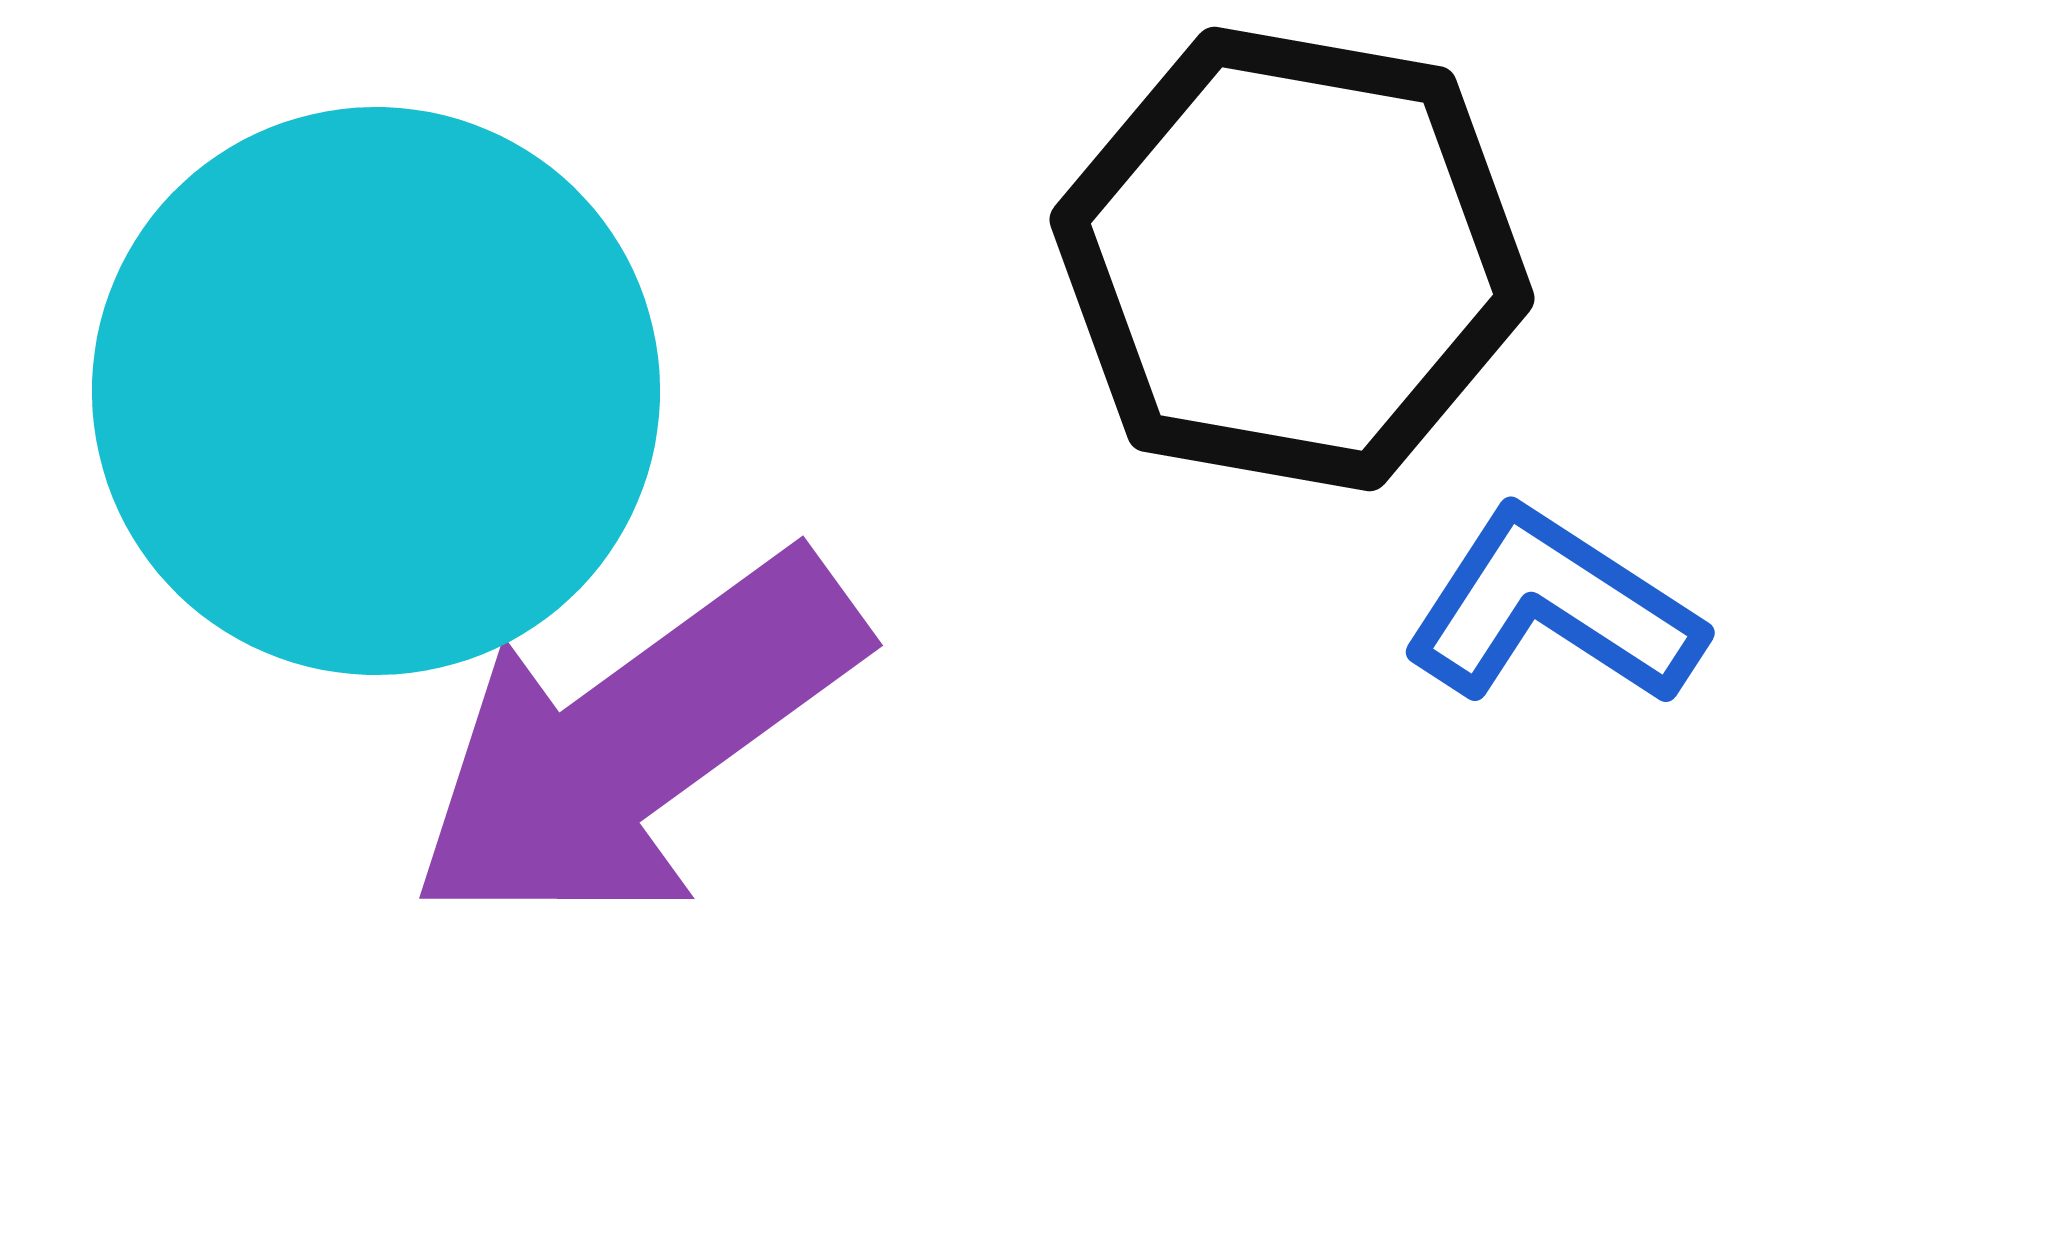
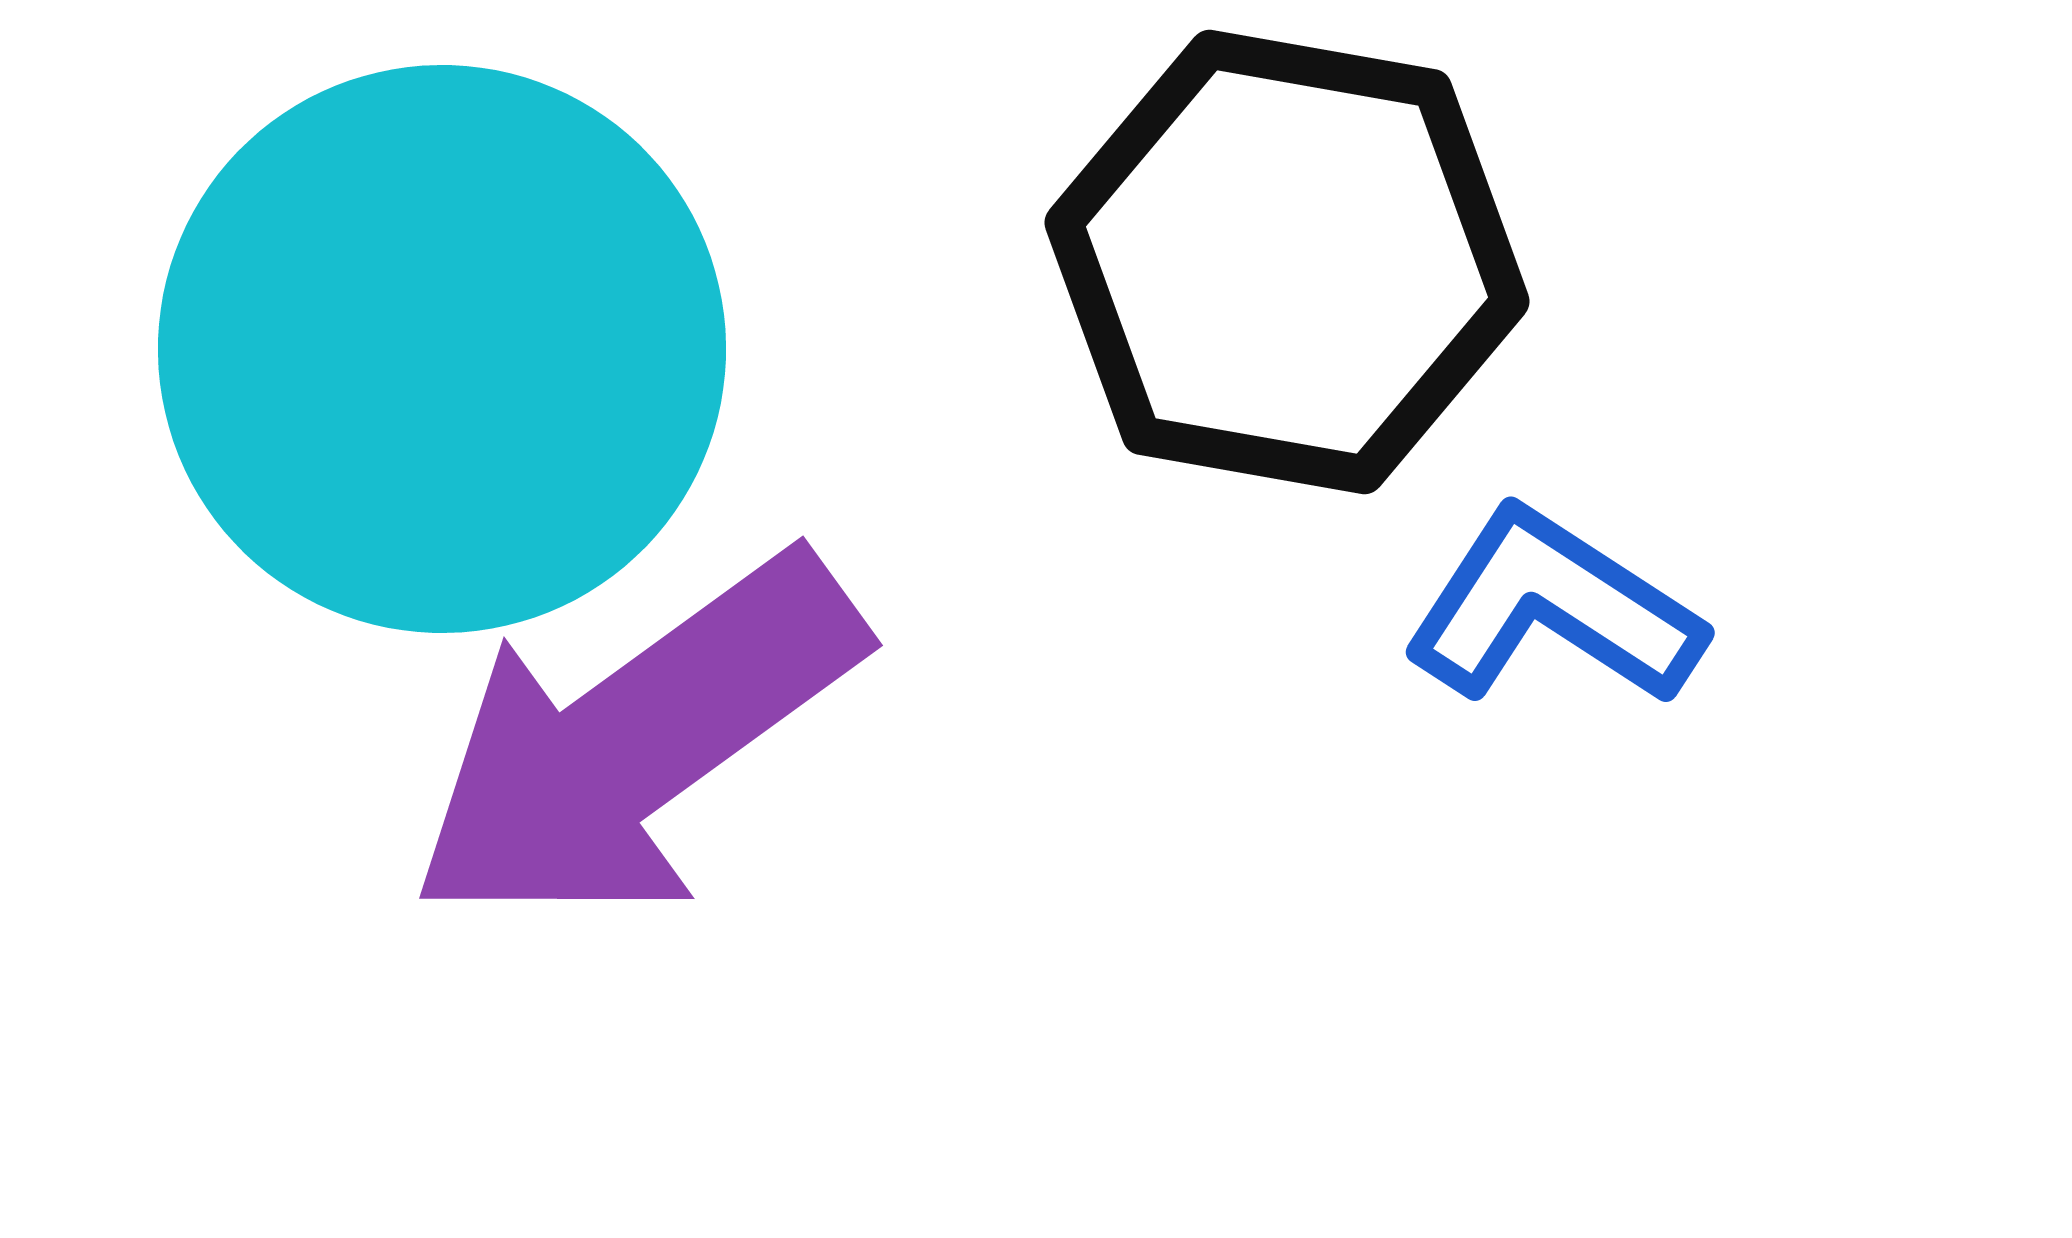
black hexagon: moved 5 px left, 3 px down
cyan circle: moved 66 px right, 42 px up
